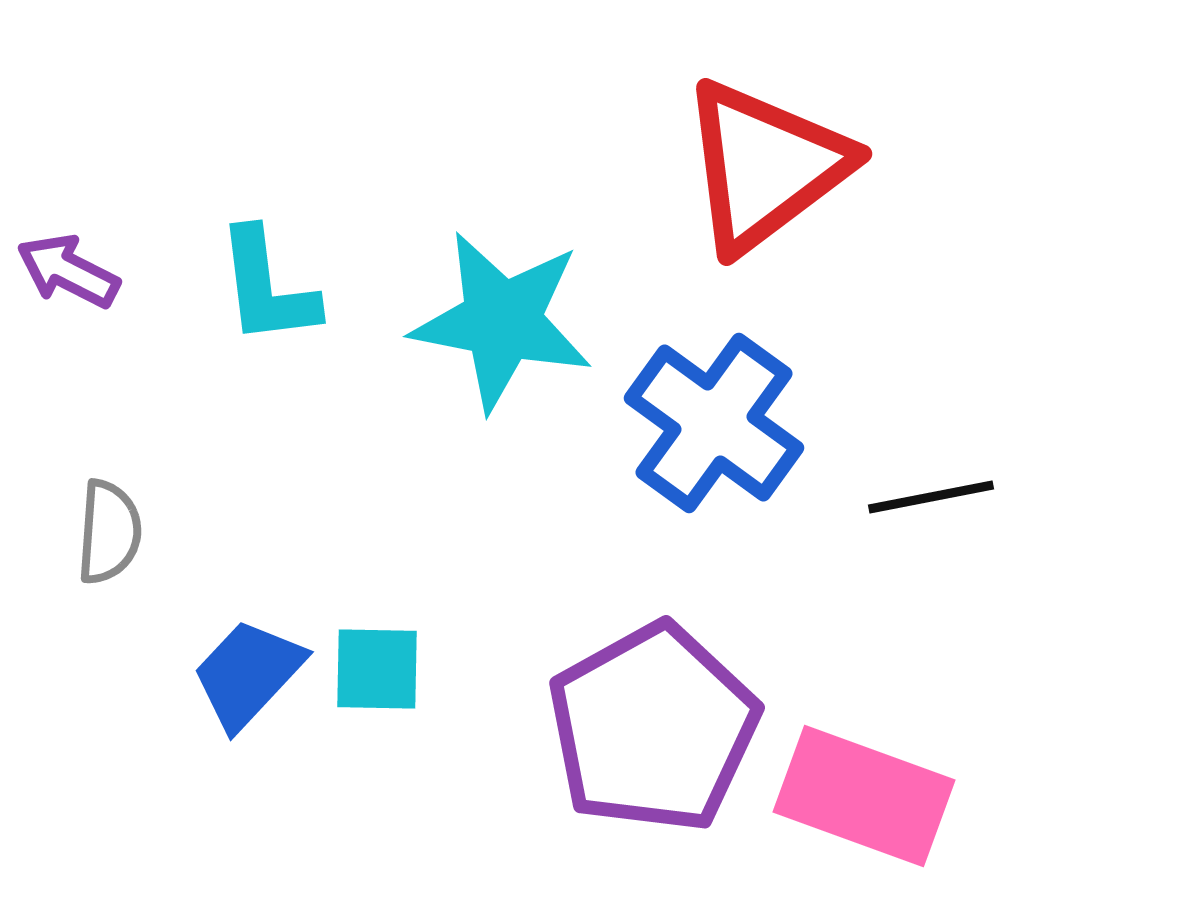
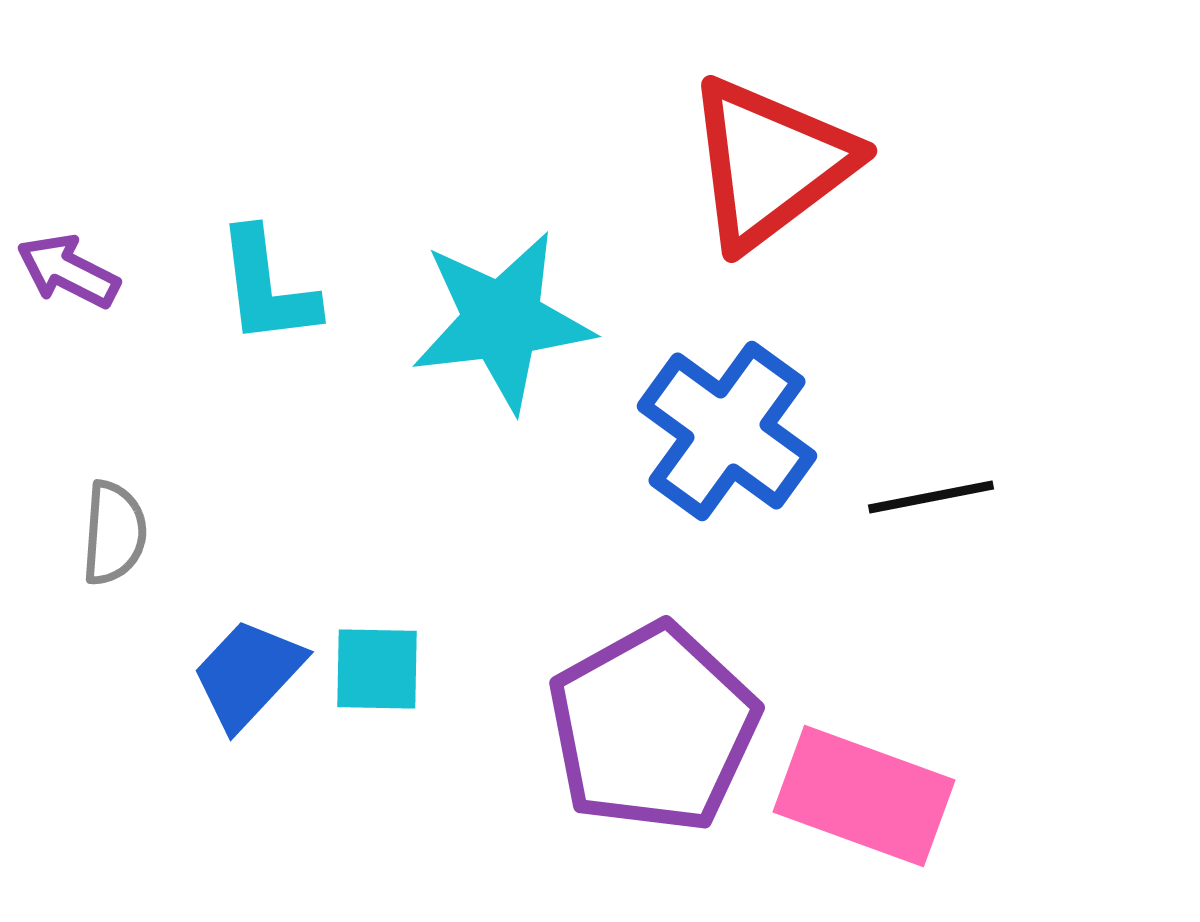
red triangle: moved 5 px right, 3 px up
cyan star: rotated 18 degrees counterclockwise
blue cross: moved 13 px right, 8 px down
gray semicircle: moved 5 px right, 1 px down
